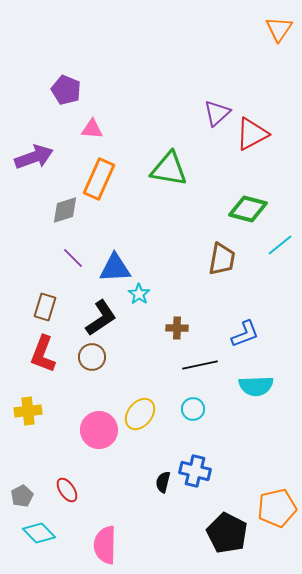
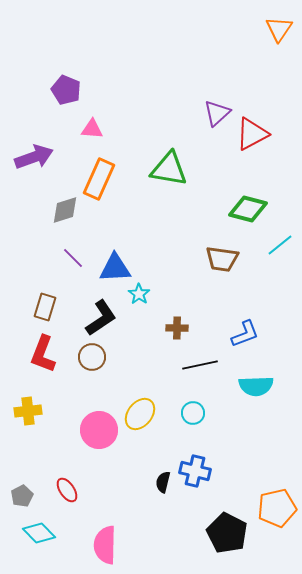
brown trapezoid: rotated 88 degrees clockwise
cyan circle: moved 4 px down
